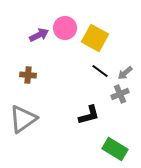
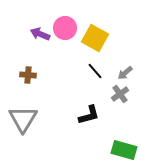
purple arrow: moved 1 px right, 1 px up; rotated 132 degrees counterclockwise
black line: moved 5 px left; rotated 12 degrees clockwise
gray cross: rotated 12 degrees counterclockwise
gray triangle: rotated 24 degrees counterclockwise
green rectangle: moved 9 px right, 1 px down; rotated 15 degrees counterclockwise
